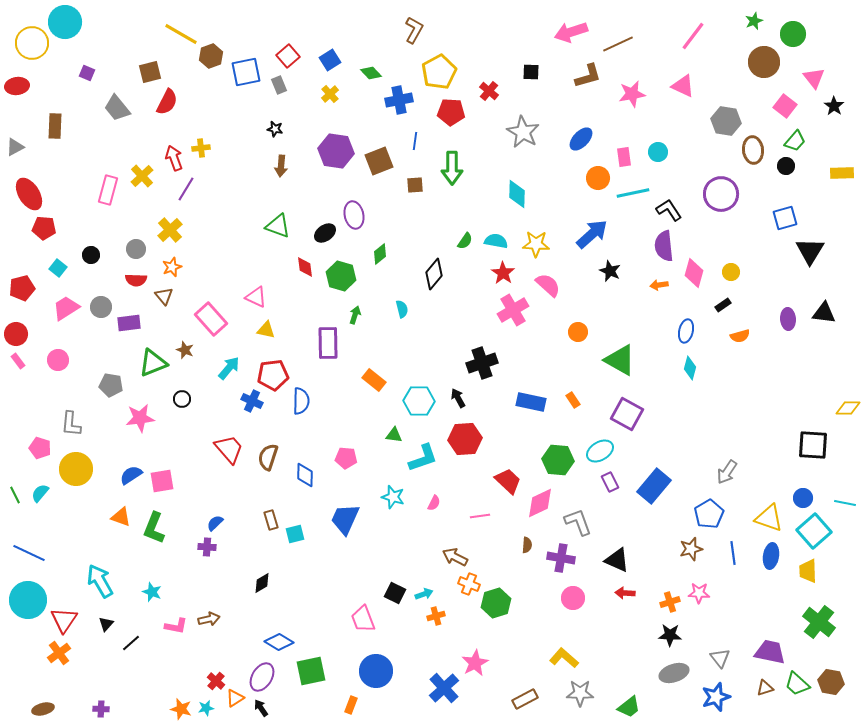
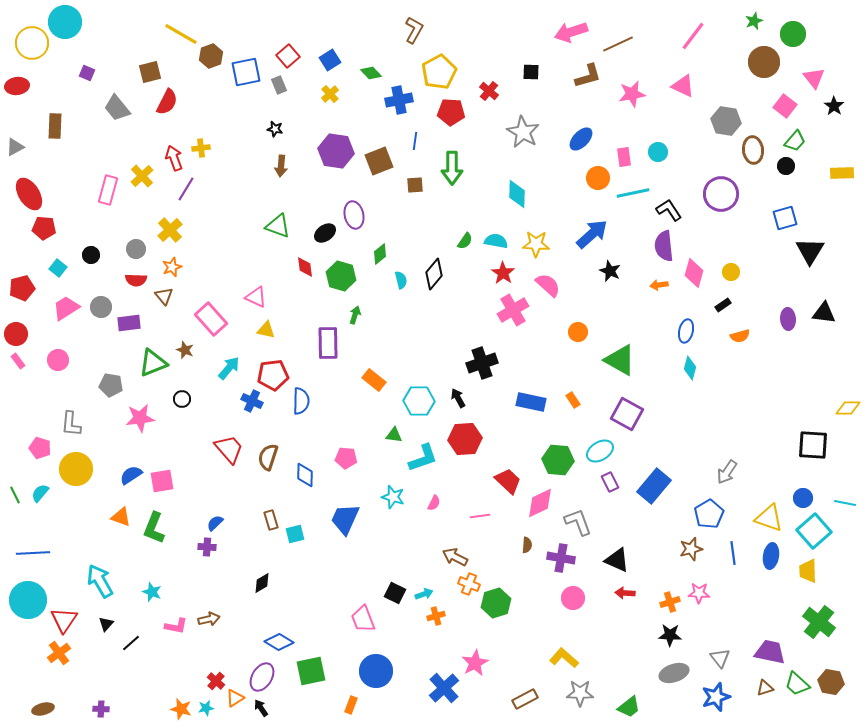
cyan semicircle at (402, 309): moved 1 px left, 29 px up
blue line at (29, 553): moved 4 px right; rotated 28 degrees counterclockwise
